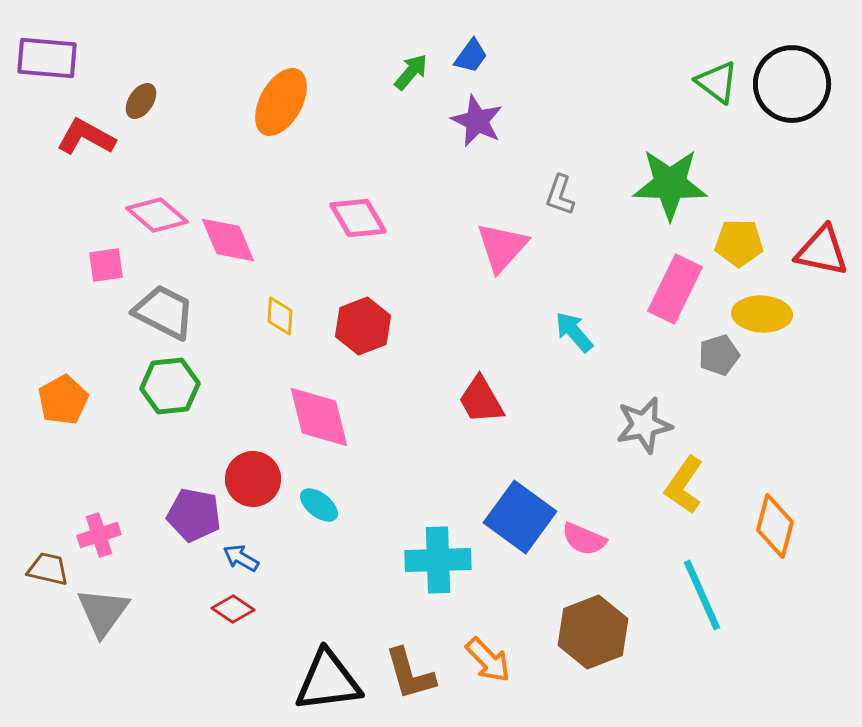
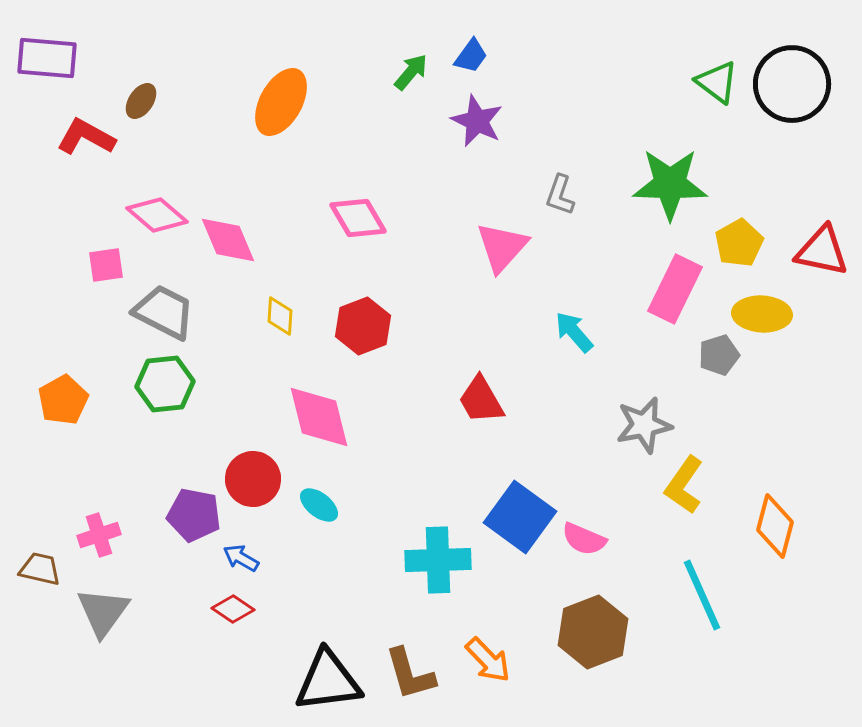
yellow pentagon at (739, 243): rotated 30 degrees counterclockwise
green hexagon at (170, 386): moved 5 px left, 2 px up
brown trapezoid at (48, 569): moved 8 px left
